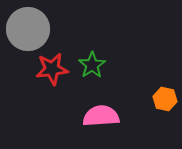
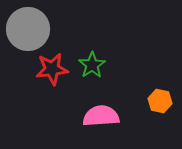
orange hexagon: moved 5 px left, 2 px down
